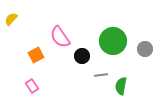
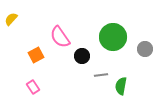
green circle: moved 4 px up
pink rectangle: moved 1 px right, 1 px down
